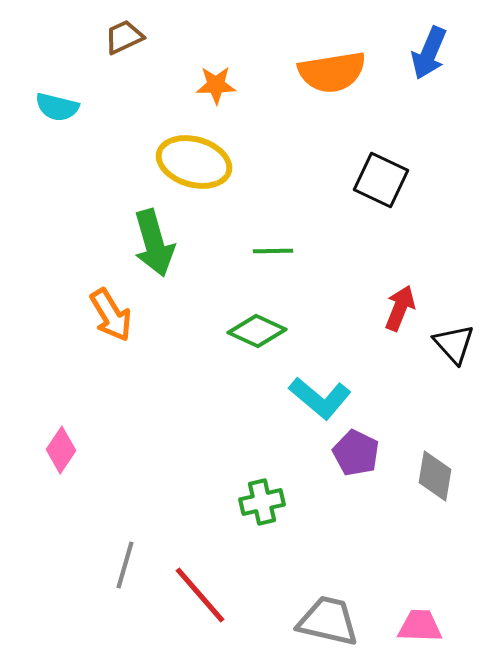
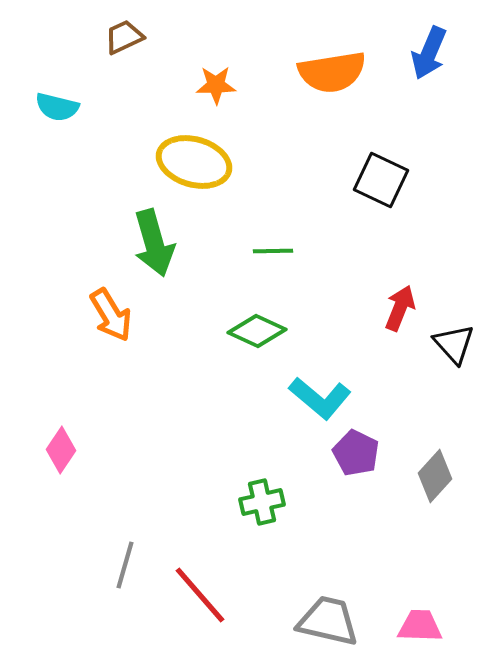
gray diamond: rotated 33 degrees clockwise
